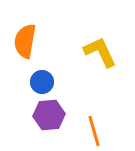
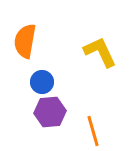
purple hexagon: moved 1 px right, 3 px up
orange line: moved 1 px left
